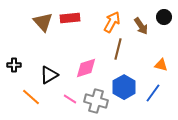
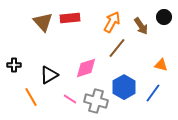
brown line: moved 1 px left, 1 px up; rotated 25 degrees clockwise
orange line: rotated 18 degrees clockwise
